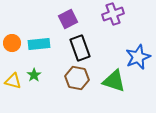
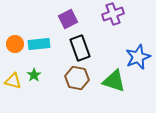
orange circle: moved 3 px right, 1 px down
